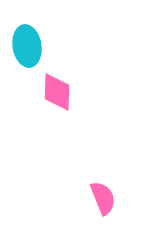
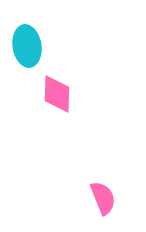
pink diamond: moved 2 px down
